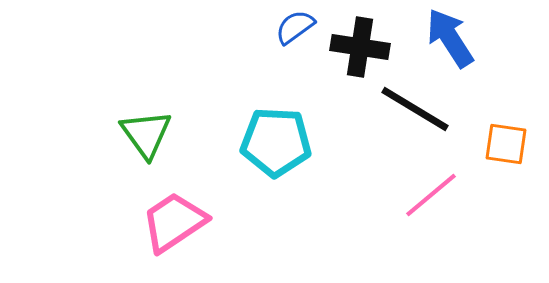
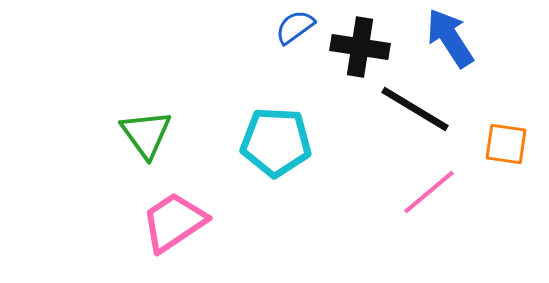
pink line: moved 2 px left, 3 px up
